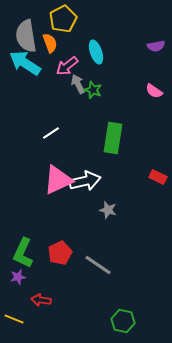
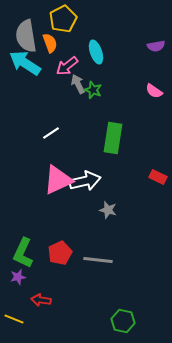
gray line: moved 5 px up; rotated 28 degrees counterclockwise
